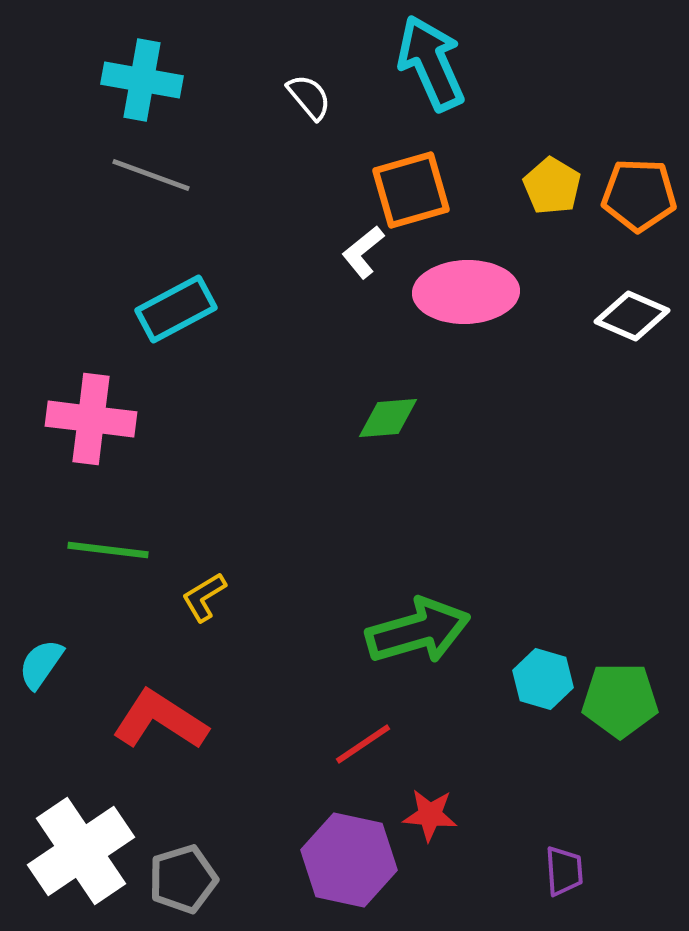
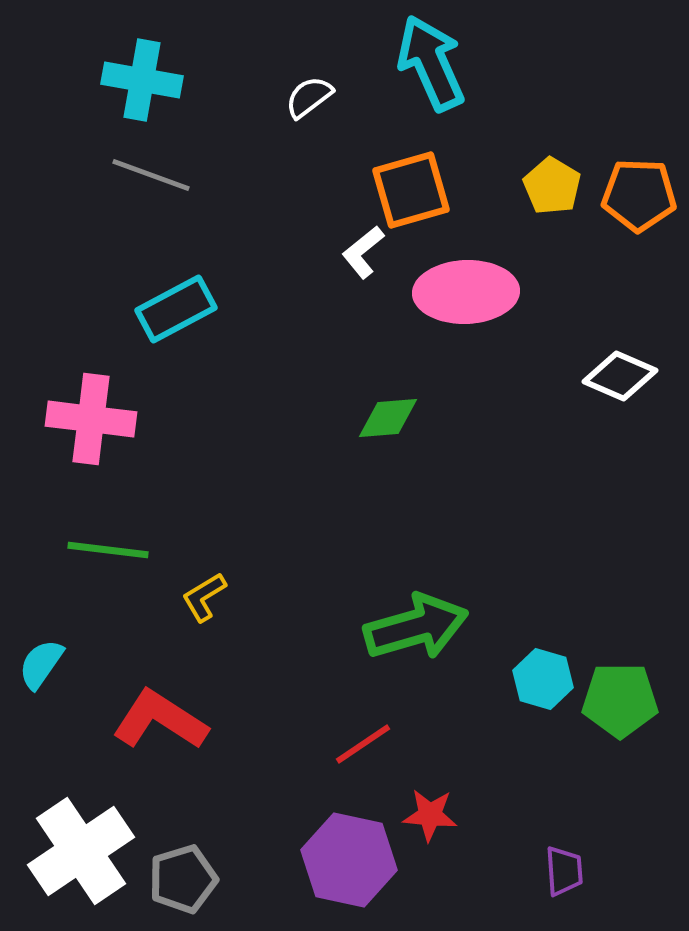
white semicircle: rotated 87 degrees counterclockwise
white diamond: moved 12 px left, 60 px down
green arrow: moved 2 px left, 4 px up
